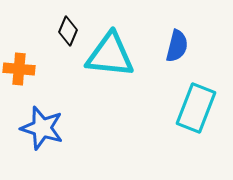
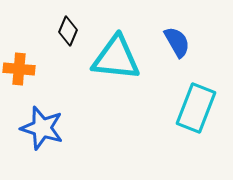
blue semicircle: moved 4 px up; rotated 44 degrees counterclockwise
cyan triangle: moved 6 px right, 3 px down
